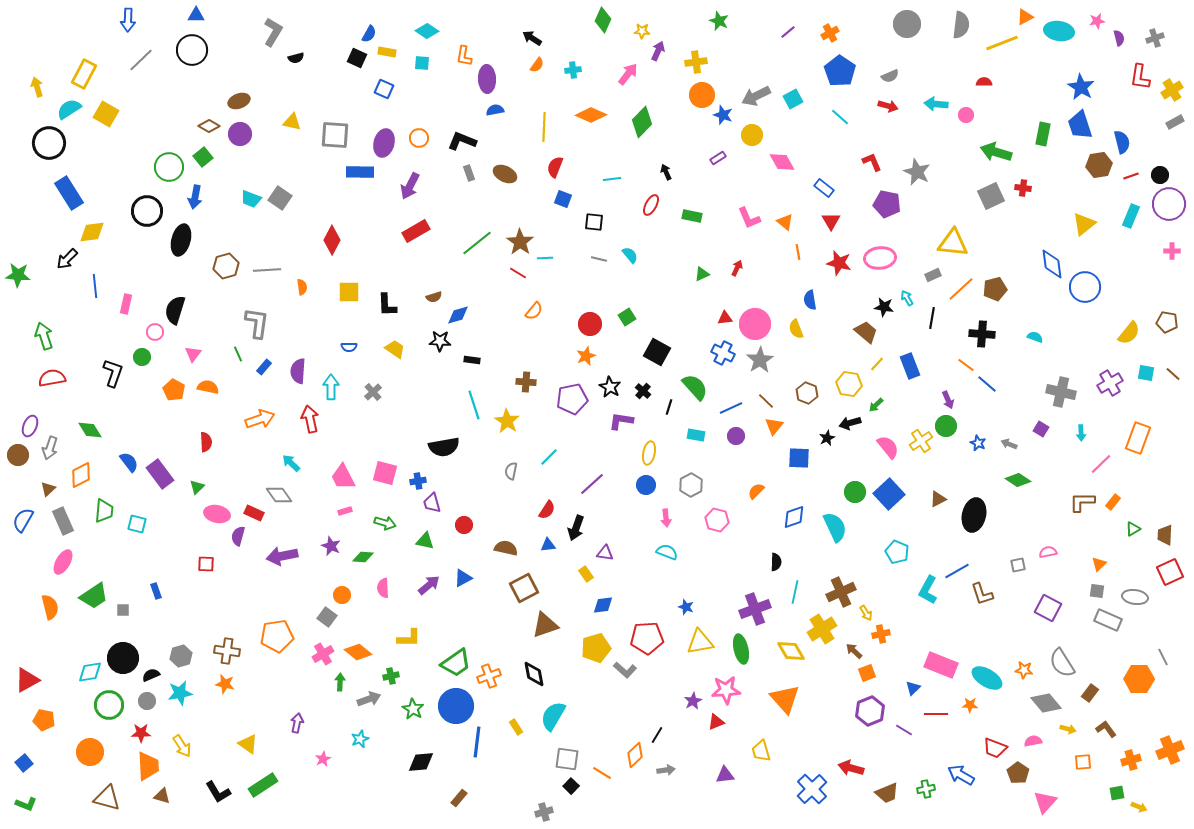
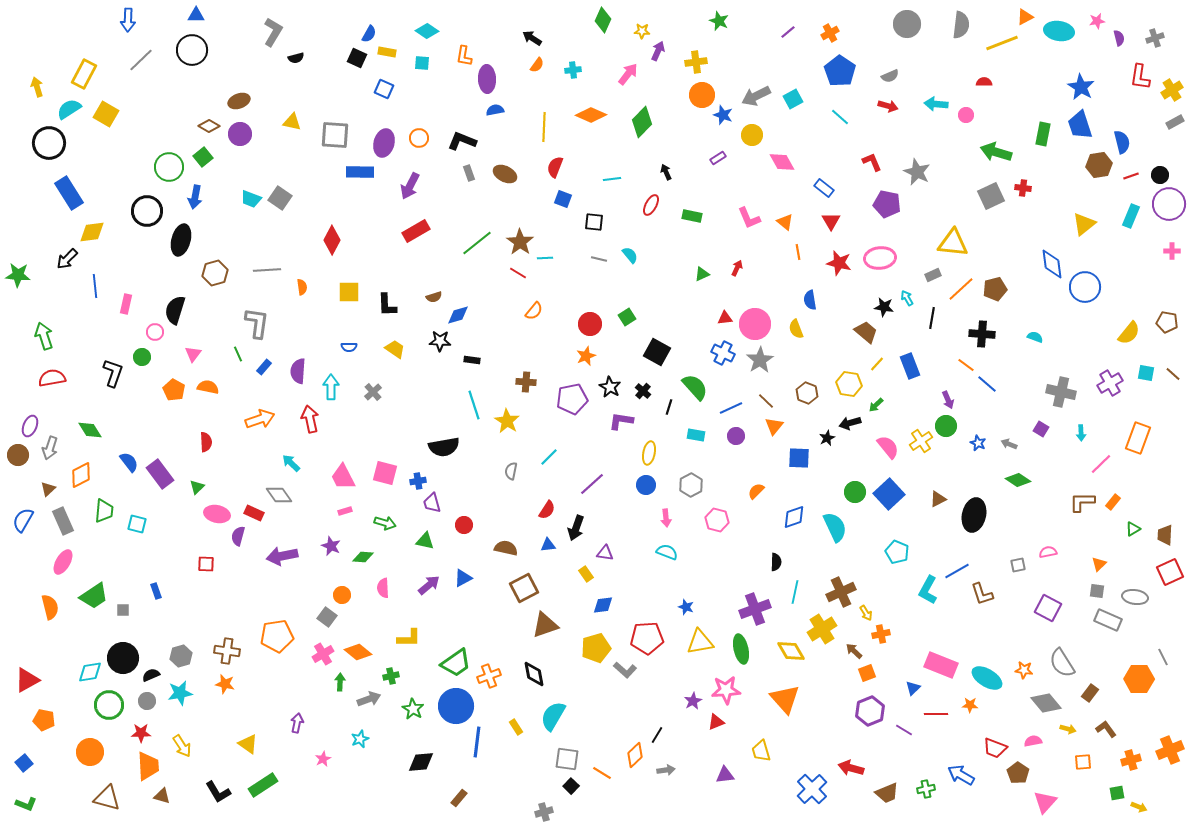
brown hexagon at (226, 266): moved 11 px left, 7 px down
